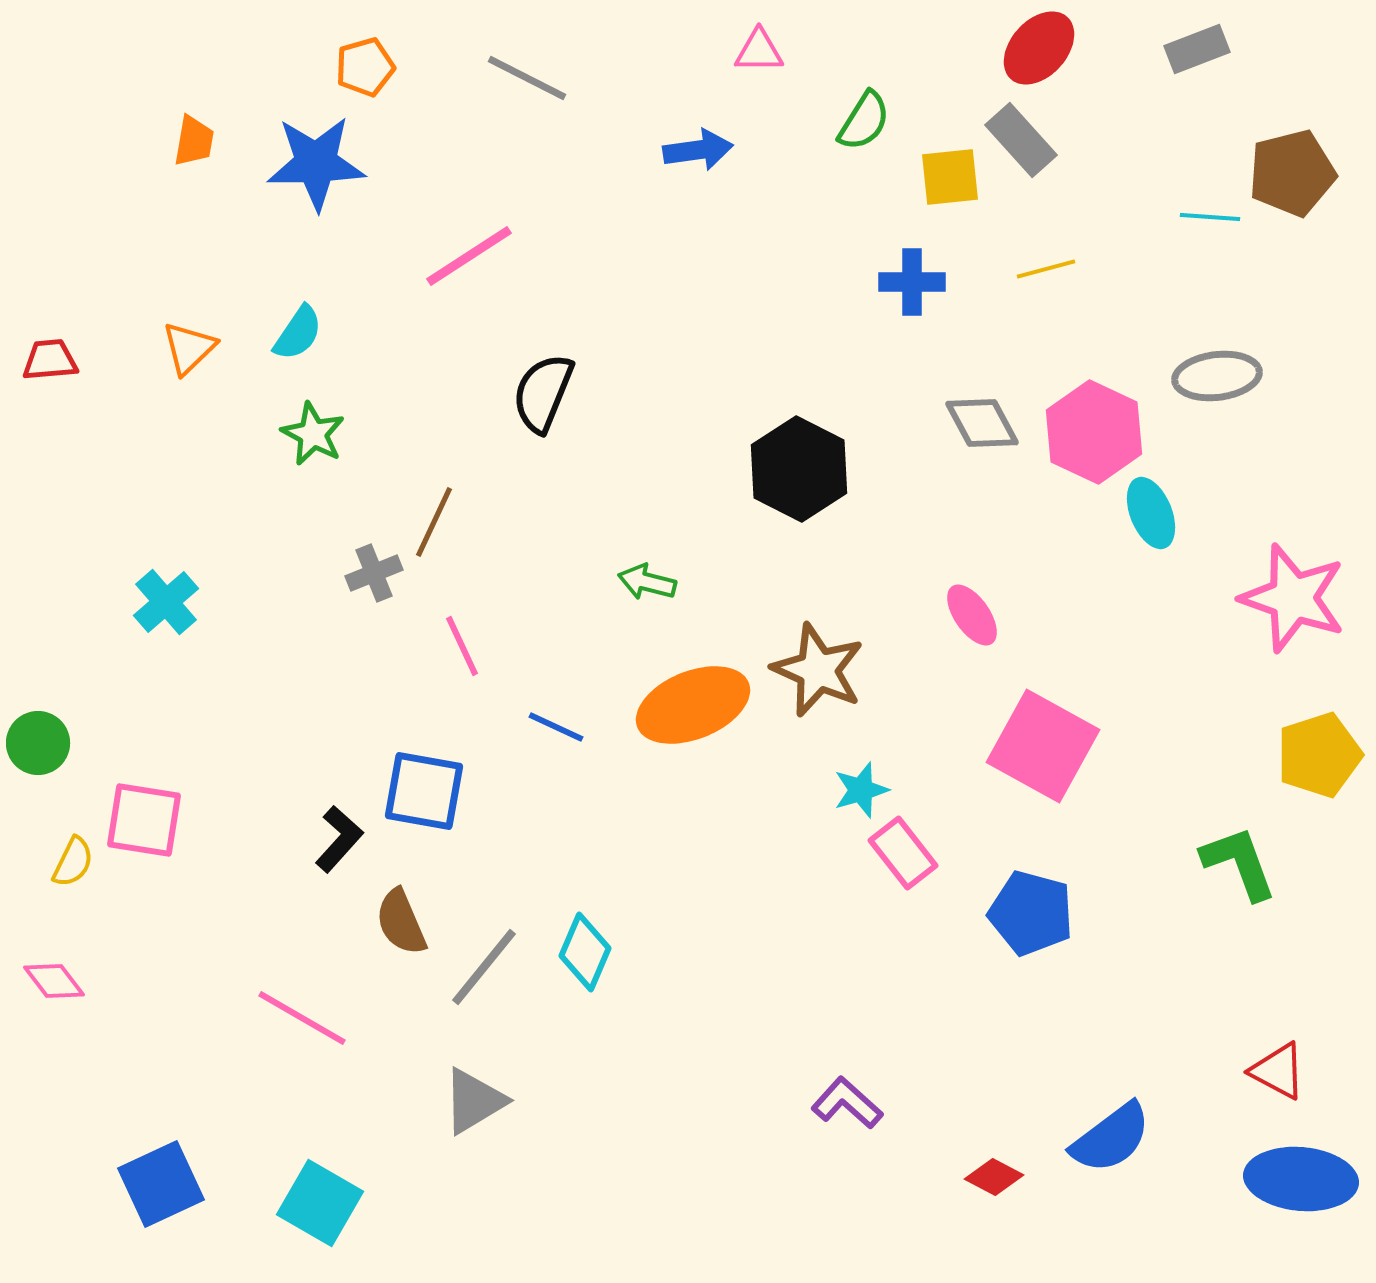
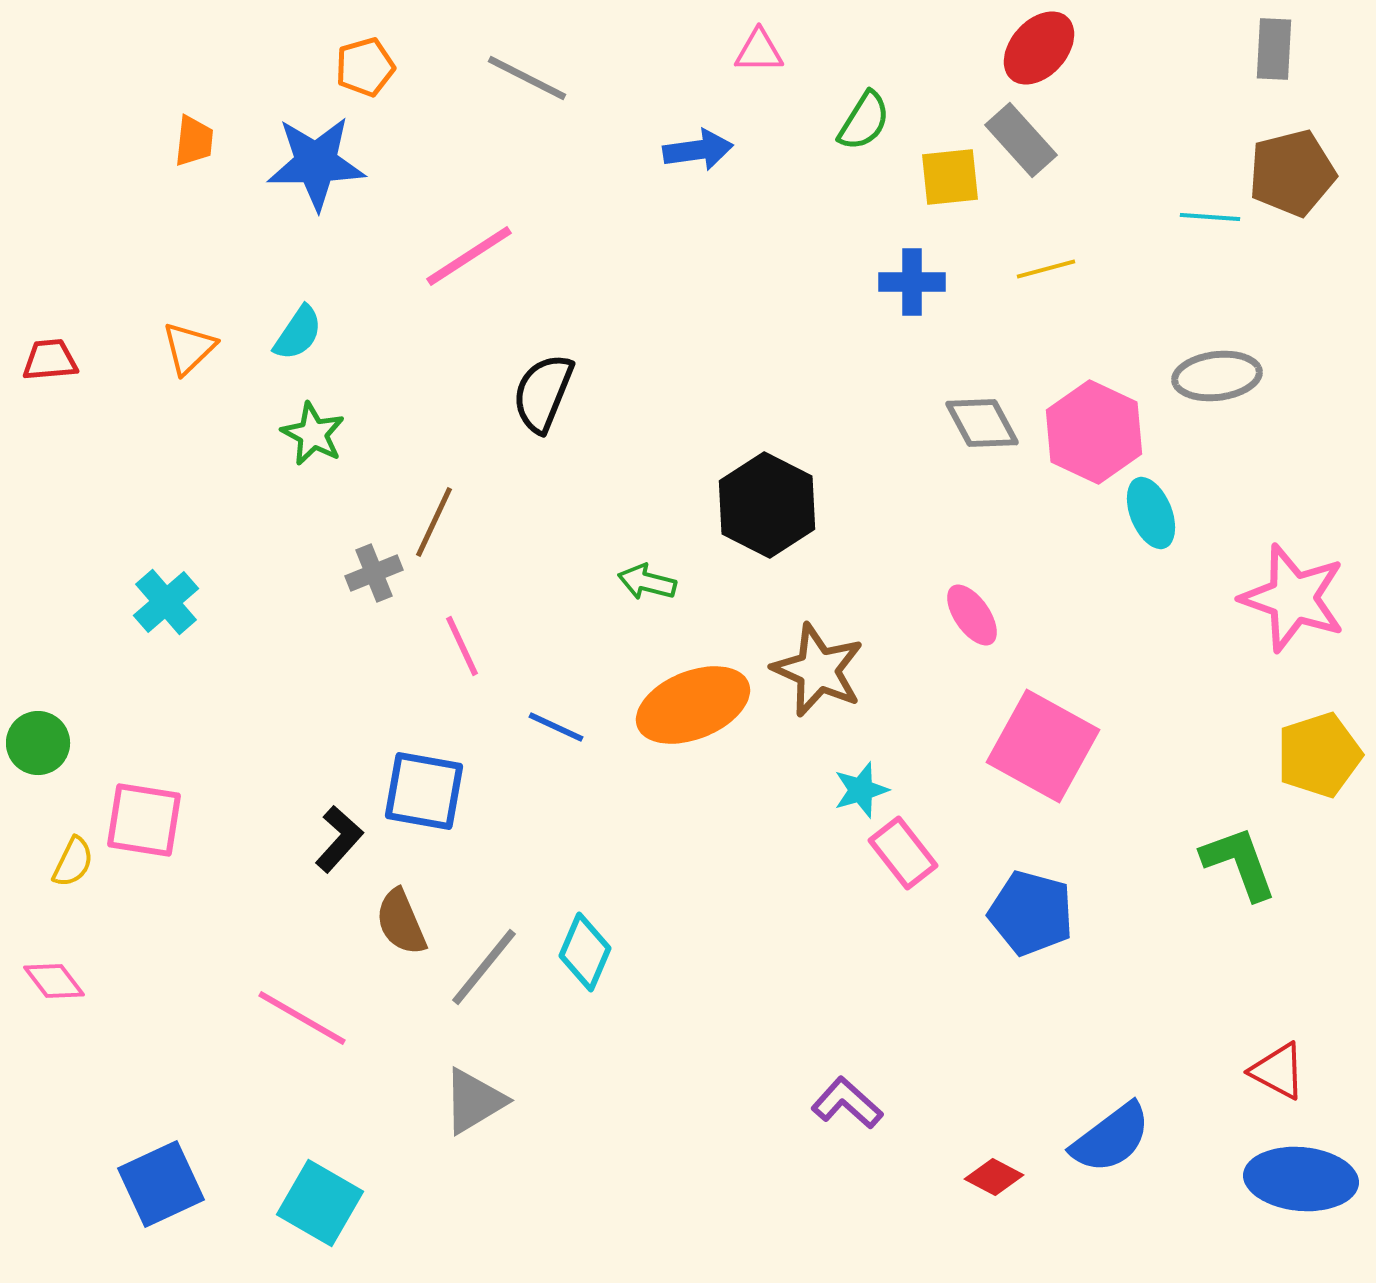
gray rectangle at (1197, 49): moved 77 px right; rotated 66 degrees counterclockwise
orange trapezoid at (194, 141): rotated 4 degrees counterclockwise
black hexagon at (799, 469): moved 32 px left, 36 px down
